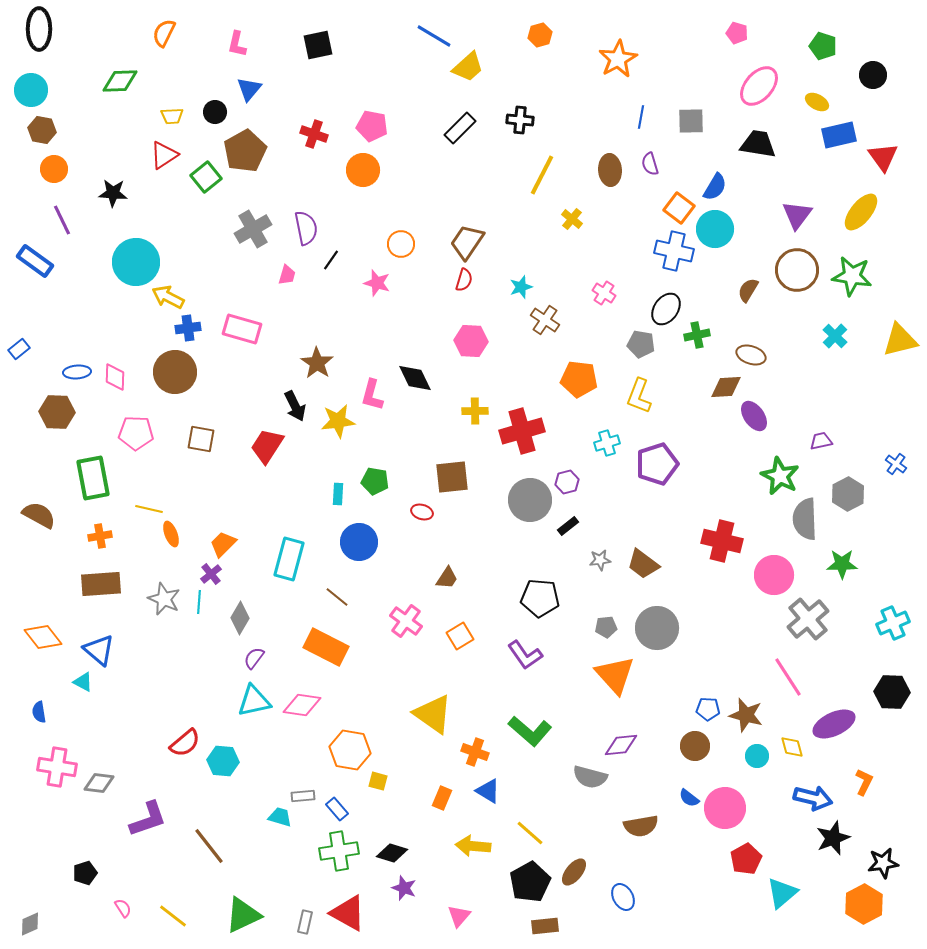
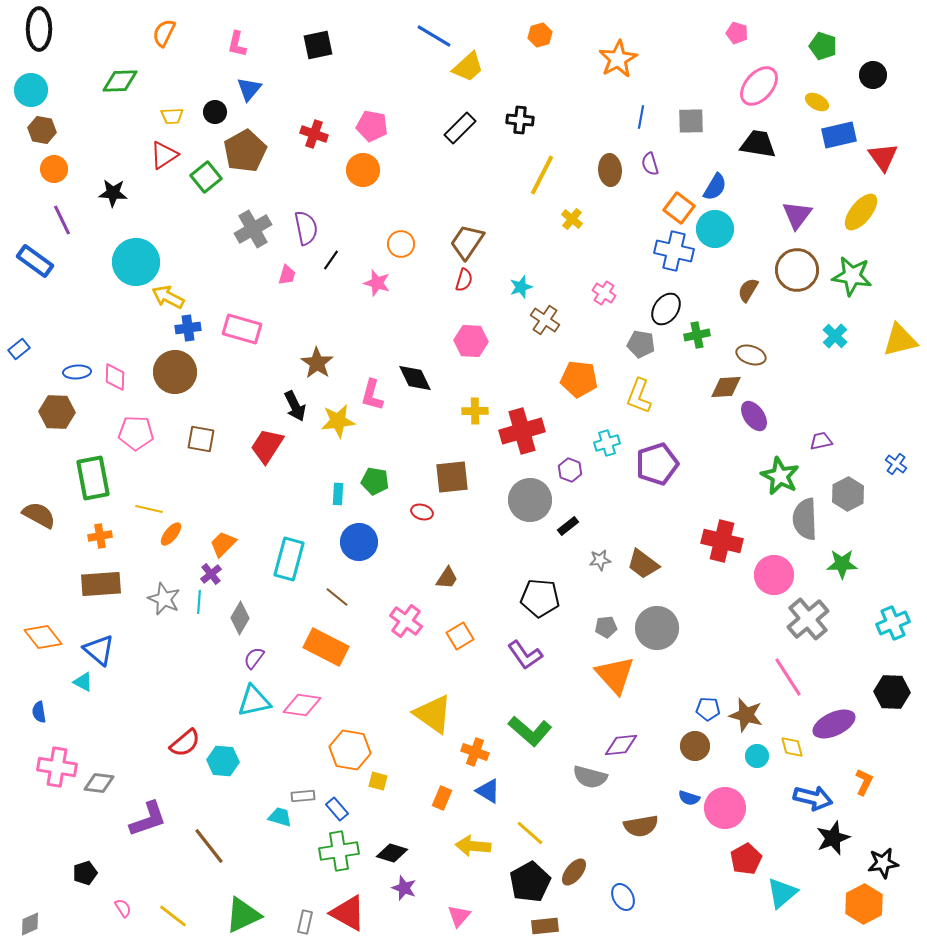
purple hexagon at (567, 482): moved 3 px right, 12 px up; rotated 25 degrees counterclockwise
orange ellipse at (171, 534): rotated 60 degrees clockwise
blue semicircle at (689, 798): rotated 20 degrees counterclockwise
